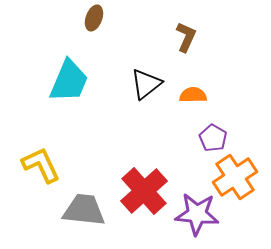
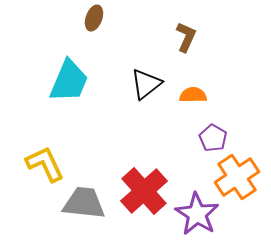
yellow L-shape: moved 4 px right, 1 px up
orange cross: moved 2 px right
gray trapezoid: moved 7 px up
purple star: rotated 27 degrees clockwise
